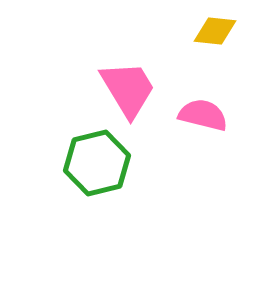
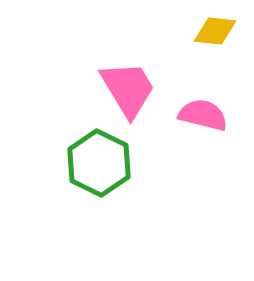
green hexagon: moved 2 px right; rotated 20 degrees counterclockwise
